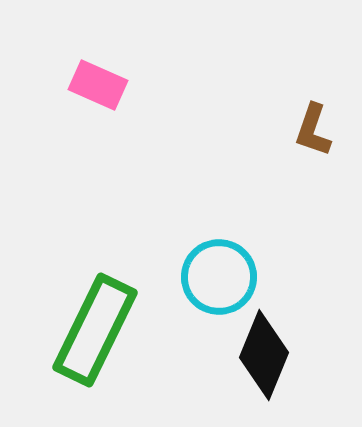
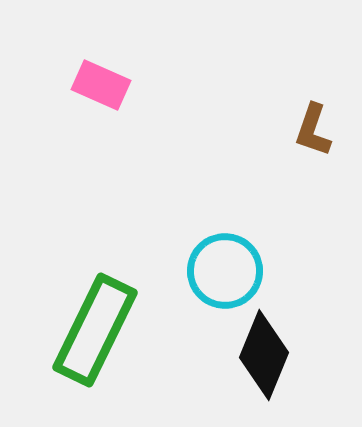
pink rectangle: moved 3 px right
cyan circle: moved 6 px right, 6 px up
